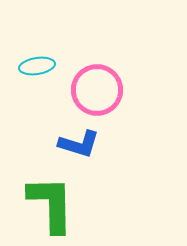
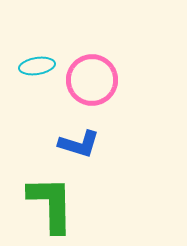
pink circle: moved 5 px left, 10 px up
